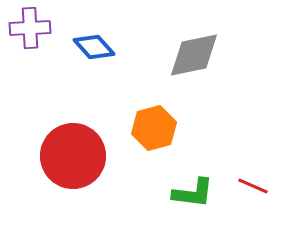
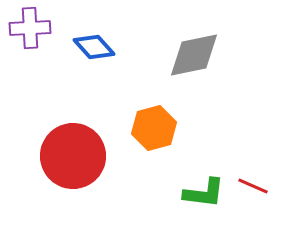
green L-shape: moved 11 px right
